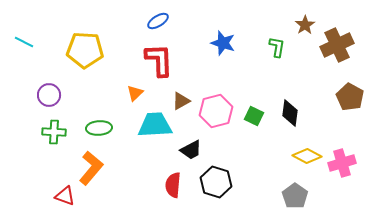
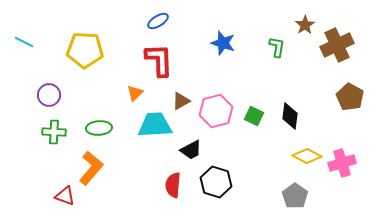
black diamond: moved 3 px down
